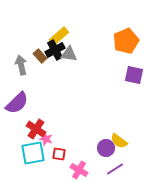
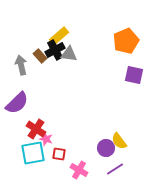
yellow semicircle: rotated 18 degrees clockwise
